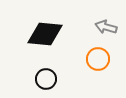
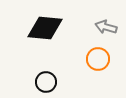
black diamond: moved 6 px up
black circle: moved 3 px down
